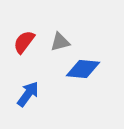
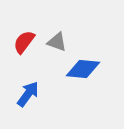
gray triangle: moved 3 px left; rotated 35 degrees clockwise
